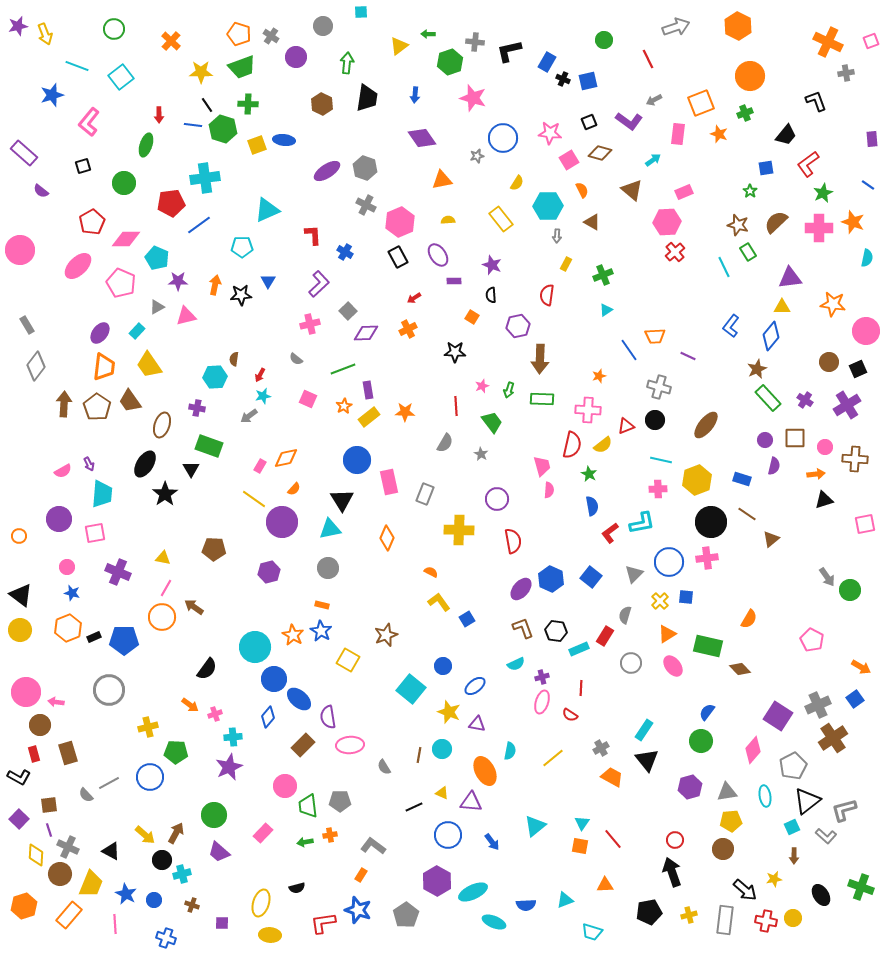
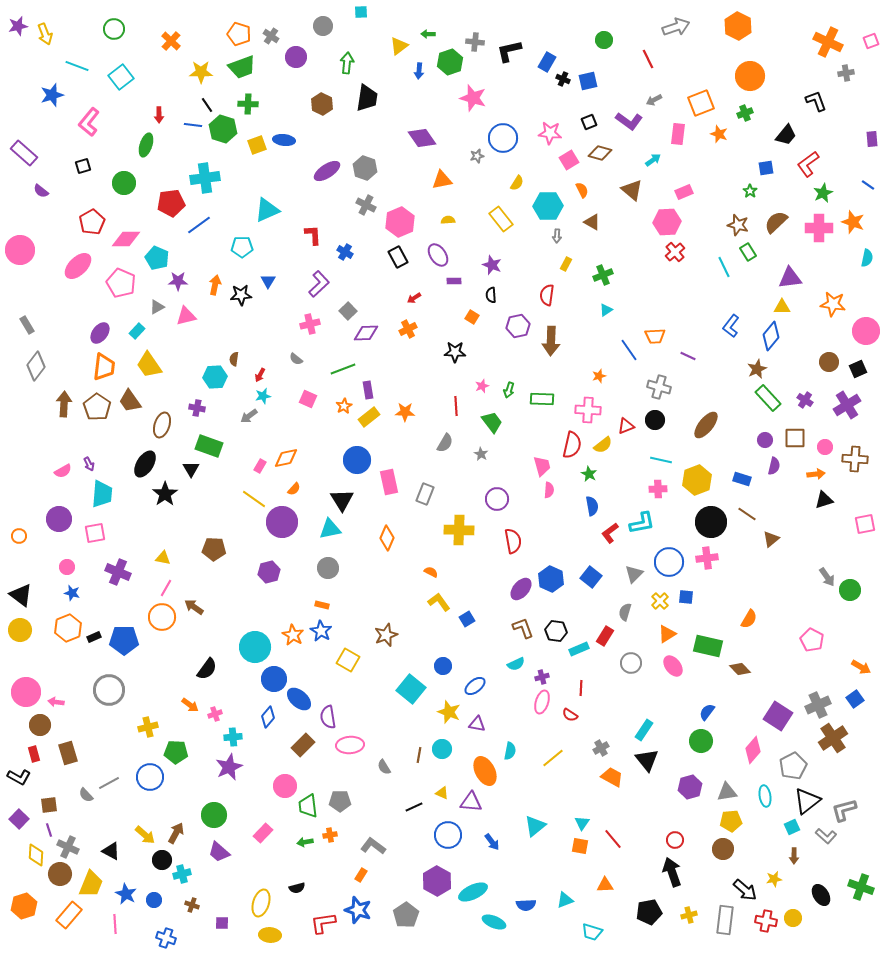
blue arrow at (415, 95): moved 4 px right, 24 px up
brown arrow at (540, 359): moved 11 px right, 18 px up
gray semicircle at (625, 615): moved 3 px up
